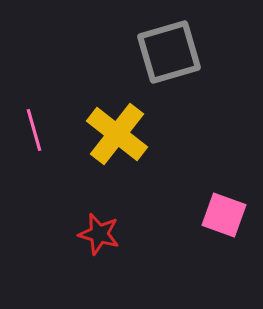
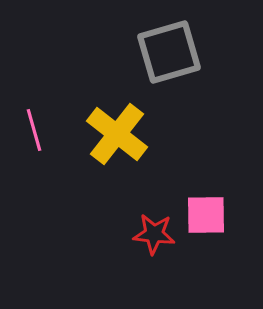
pink square: moved 18 px left; rotated 21 degrees counterclockwise
red star: moved 55 px right; rotated 9 degrees counterclockwise
